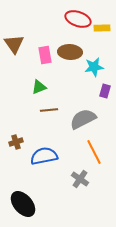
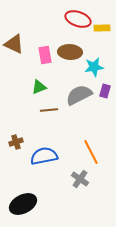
brown triangle: rotated 30 degrees counterclockwise
gray semicircle: moved 4 px left, 24 px up
orange line: moved 3 px left
black ellipse: rotated 76 degrees counterclockwise
